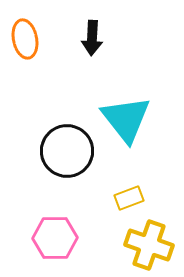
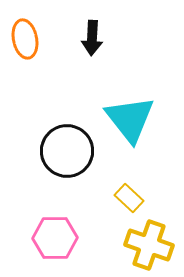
cyan triangle: moved 4 px right
yellow rectangle: rotated 64 degrees clockwise
